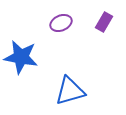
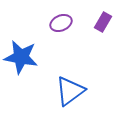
purple rectangle: moved 1 px left
blue triangle: rotated 20 degrees counterclockwise
